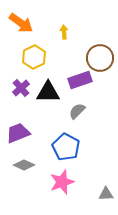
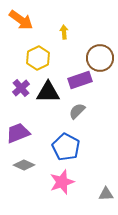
orange arrow: moved 3 px up
yellow hexagon: moved 4 px right, 1 px down
